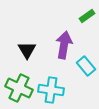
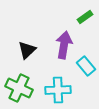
green rectangle: moved 2 px left, 1 px down
black triangle: rotated 18 degrees clockwise
cyan cross: moved 7 px right; rotated 10 degrees counterclockwise
